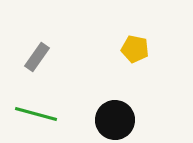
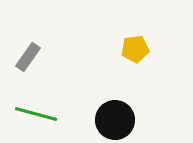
yellow pentagon: rotated 20 degrees counterclockwise
gray rectangle: moved 9 px left
